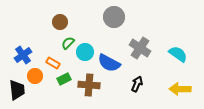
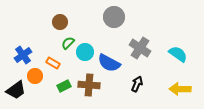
green rectangle: moved 7 px down
black trapezoid: moved 1 px left; rotated 60 degrees clockwise
